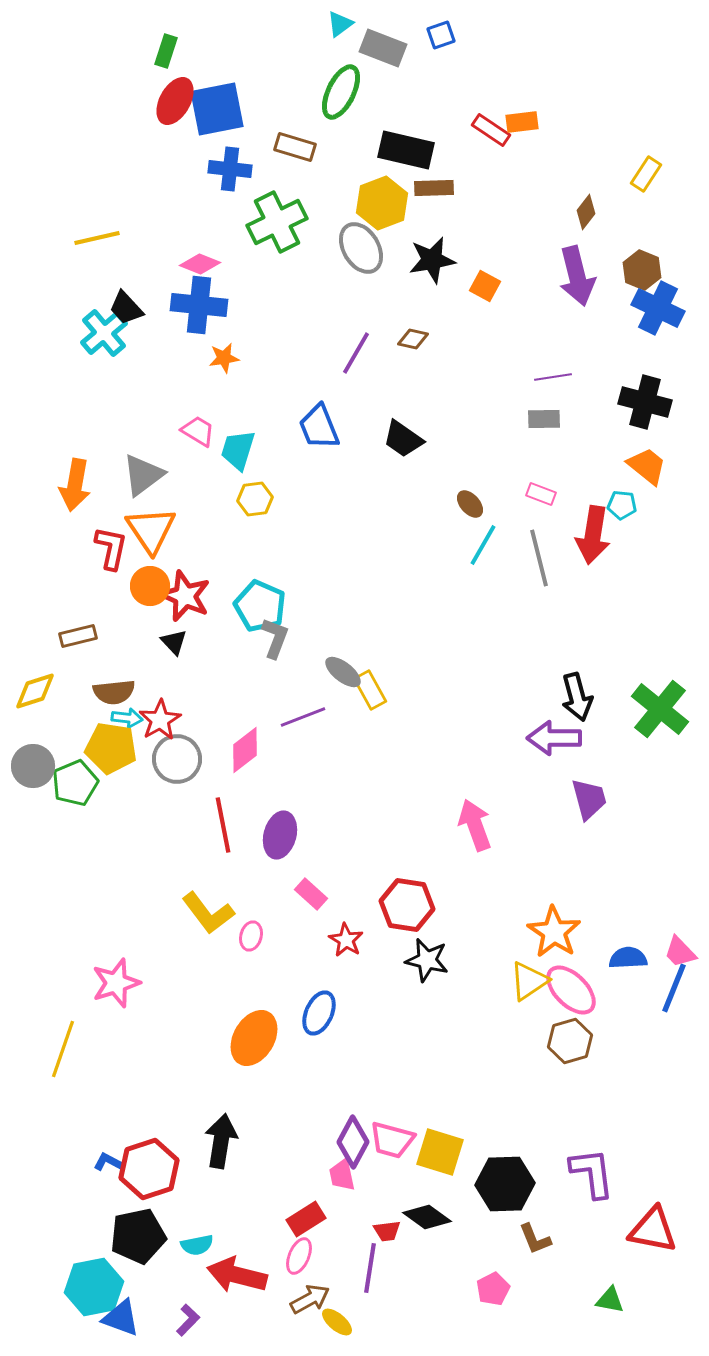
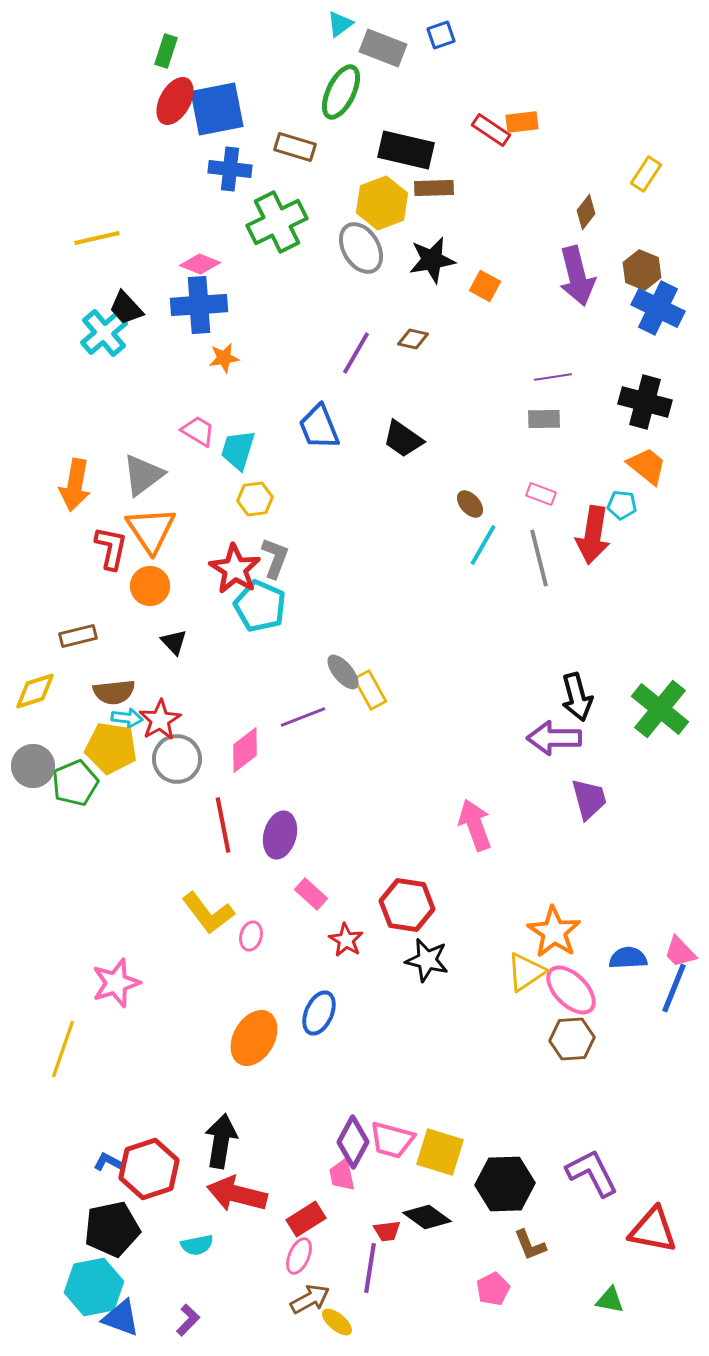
blue cross at (199, 305): rotated 10 degrees counterclockwise
red star at (185, 596): moved 50 px right, 27 px up; rotated 9 degrees clockwise
gray L-shape at (275, 638): moved 80 px up
gray ellipse at (343, 672): rotated 12 degrees clockwise
yellow triangle at (529, 981): moved 3 px left, 9 px up
brown hexagon at (570, 1041): moved 2 px right, 2 px up; rotated 12 degrees clockwise
purple L-shape at (592, 1173): rotated 20 degrees counterclockwise
black pentagon at (138, 1236): moved 26 px left, 7 px up
brown L-shape at (535, 1239): moved 5 px left, 6 px down
red arrow at (237, 1275): moved 81 px up
